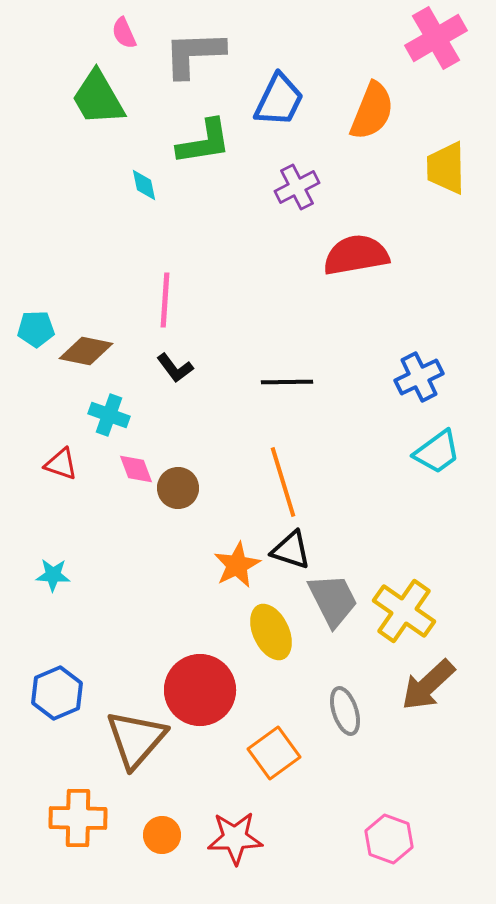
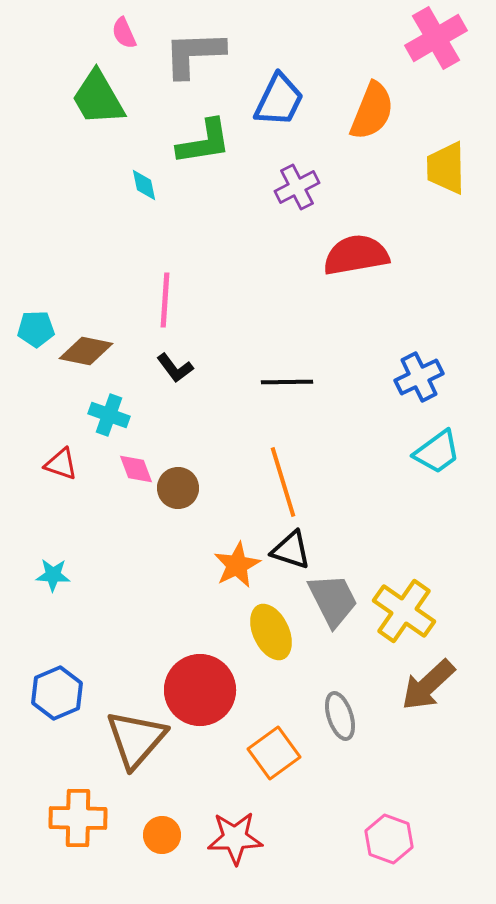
gray ellipse: moved 5 px left, 5 px down
